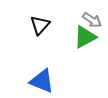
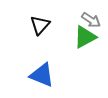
gray arrow: moved 1 px left
blue triangle: moved 6 px up
